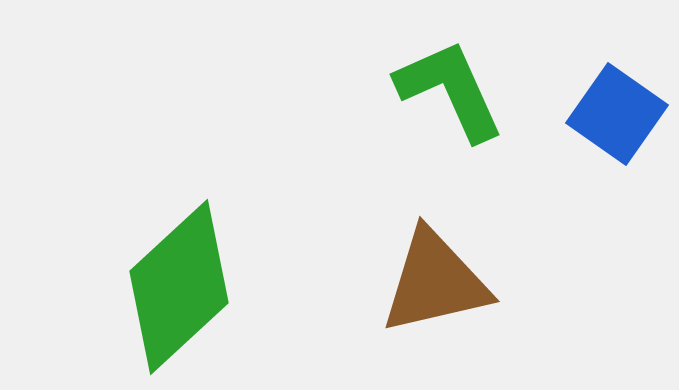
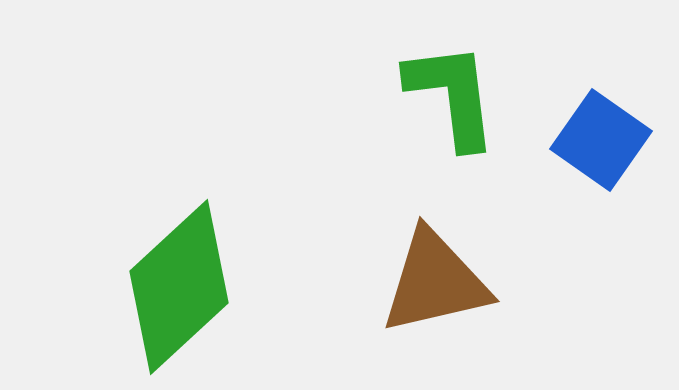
green L-shape: moved 2 px right, 5 px down; rotated 17 degrees clockwise
blue square: moved 16 px left, 26 px down
